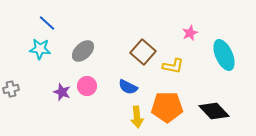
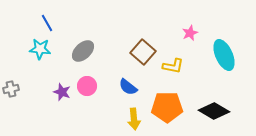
blue line: rotated 18 degrees clockwise
blue semicircle: rotated 12 degrees clockwise
black diamond: rotated 16 degrees counterclockwise
yellow arrow: moved 3 px left, 2 px down
